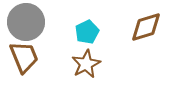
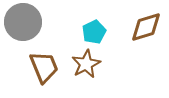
gray circle: moved 3 px left
cyan pentagon: moved 7 px right
brown trapezoid: moved 20 px right, 10 px down
